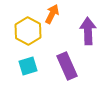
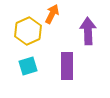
yellow hexagon: rotated 8 degrees clockwise
purple rectangle: rotated 24 degrees clockwise
